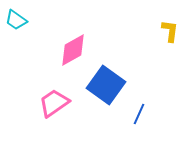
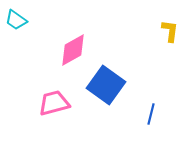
pink trapezoid: rotated 20 degrees clockwise
blue line: moved 12 px right; rotated 10 degrees counterclockwise
